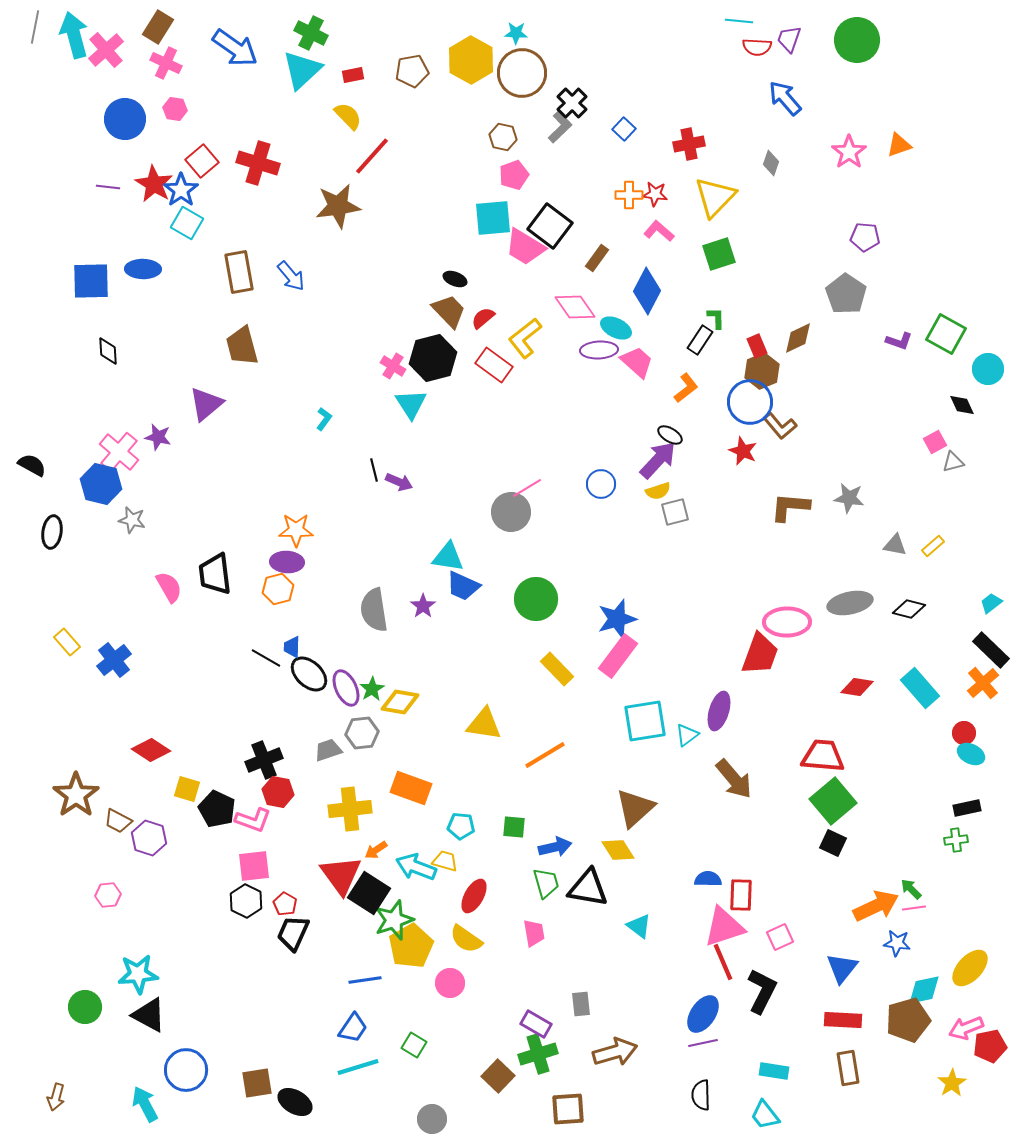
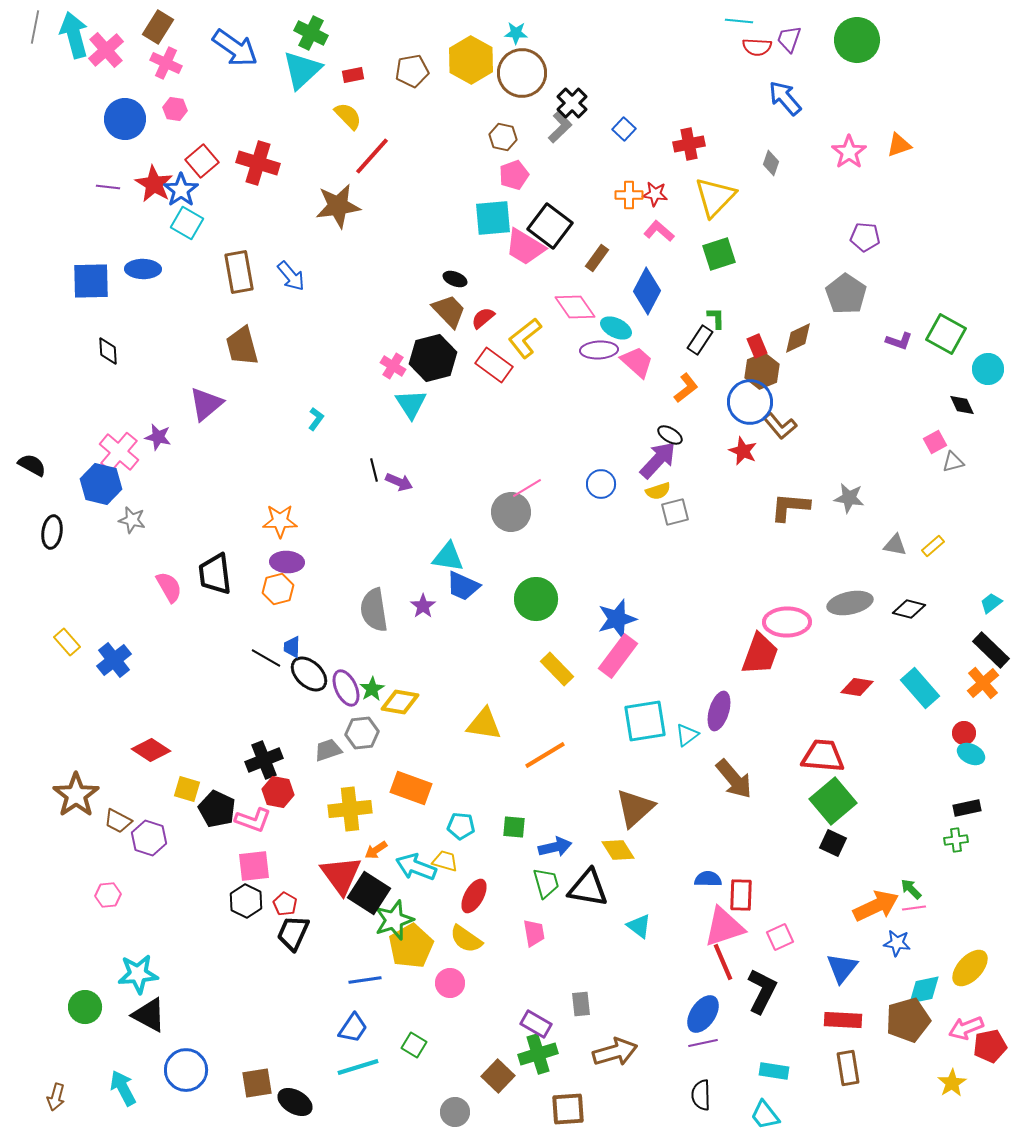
cyan L-shape at (324, 419): moved 8 px left
orange star at (296, 530): moved 16 px left, 9 px up
cyan arrow at (145, 1104): moved 22 px left, 16 px up
gray circle at (432, 1119): moved 23 px right, 7 px up
